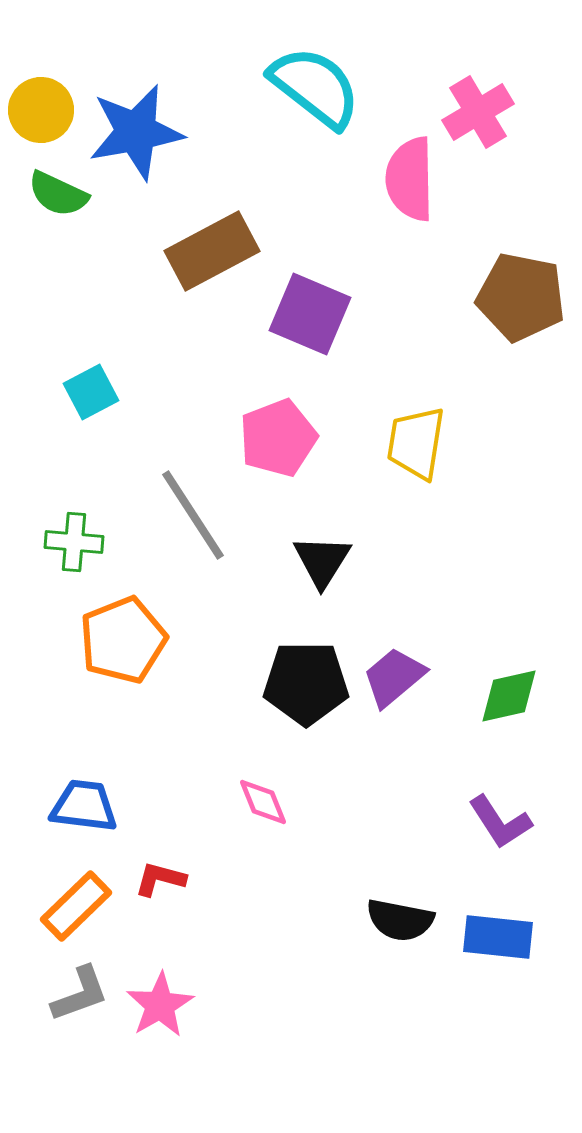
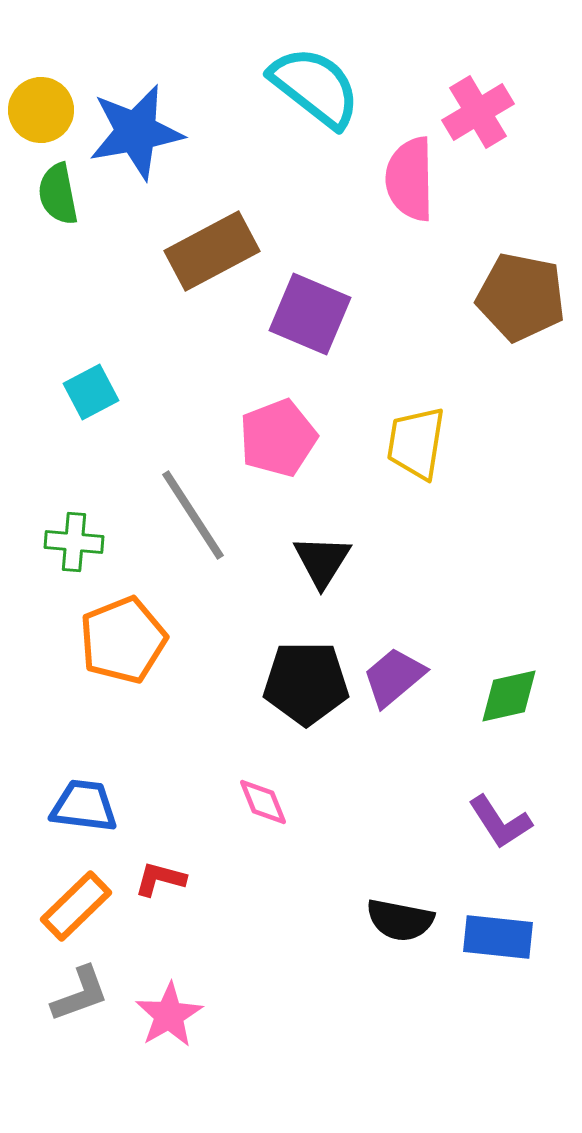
green semicircle: rotated 54 degrees clockwise
pink star: moved 9 px right, 10 px down
